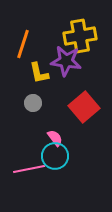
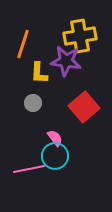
yellow L-shape: rotated 15 degrees clockwise
